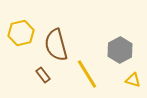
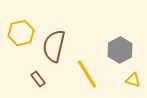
brown semicircle: moved 2 px left, 1 px down; rotated 28 degrees clockwise
brown rectangle: moved 5 px left, 4 px down
